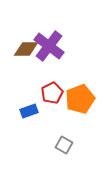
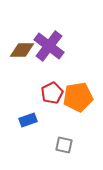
brown diamond: moved 4 px left, 1 px down
orange pentagon: moved 2 px left, 2 px up; rotated 12 degrees clockwise
blue rectangle: moved 1 px left, 9 px down
gray square: rotated 18 degrees counterclockwise
